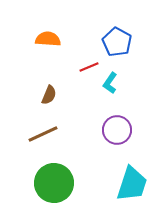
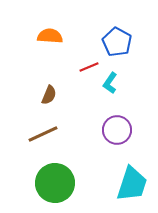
orange semicircle: moved 2 px right, 3 px up
green circle: moved 1 px right
